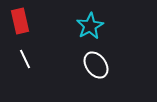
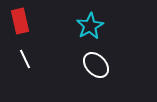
white ellipse: rotated 8 degrees counterclockwise
